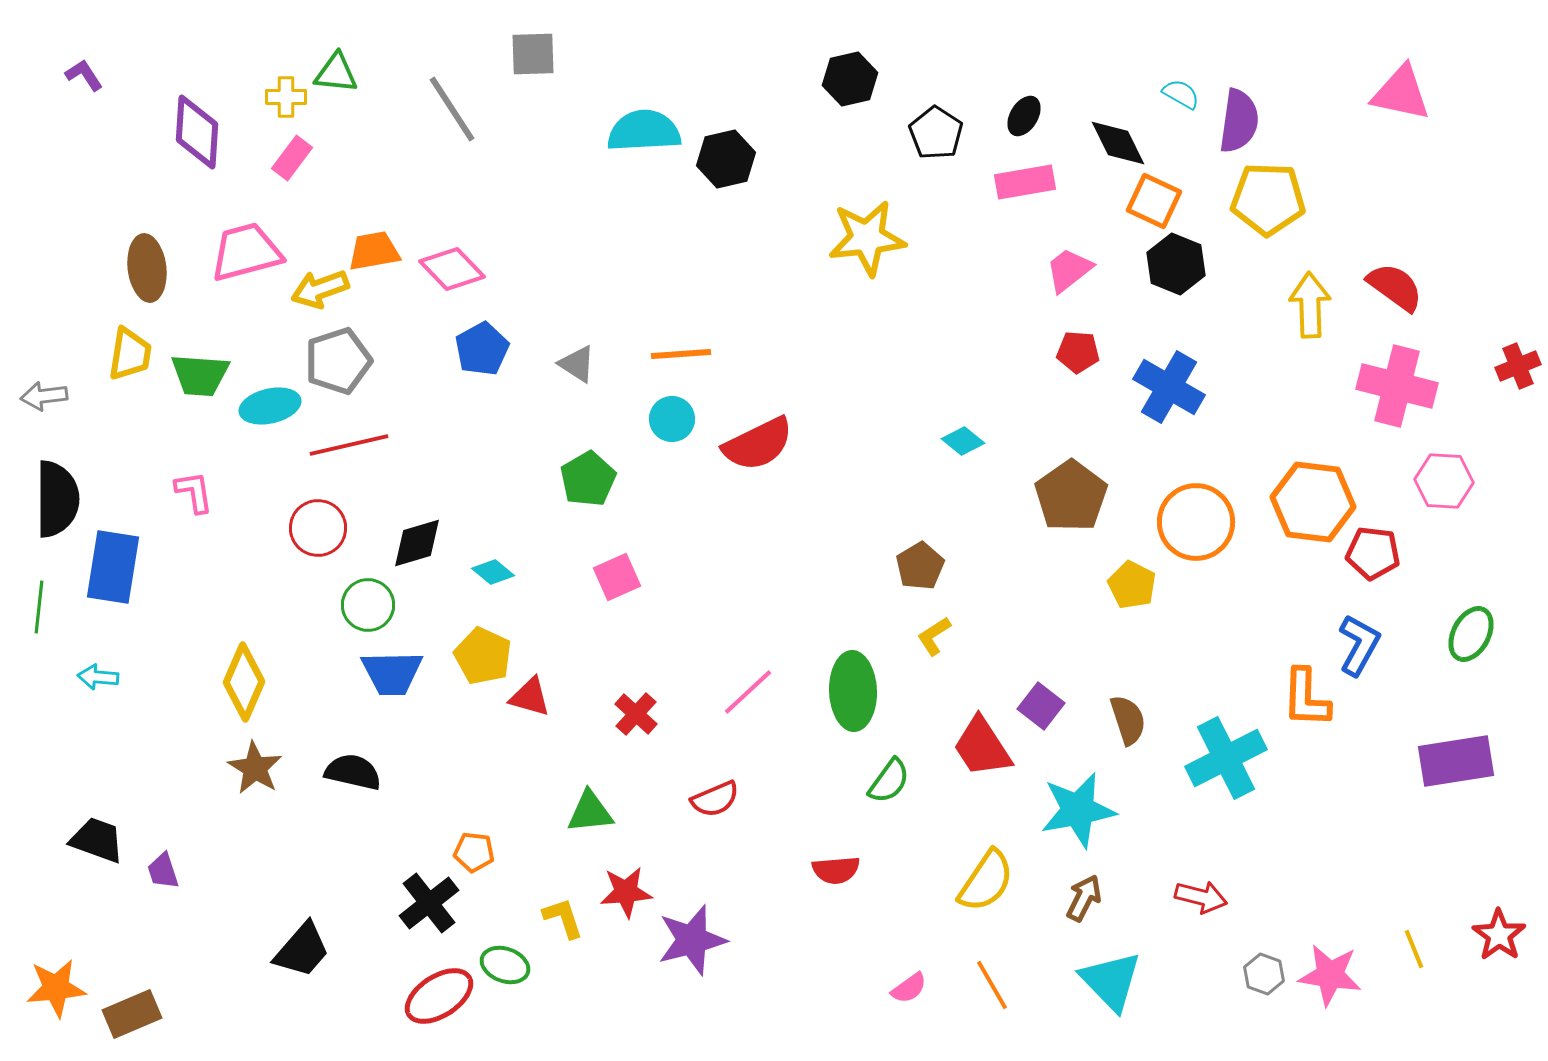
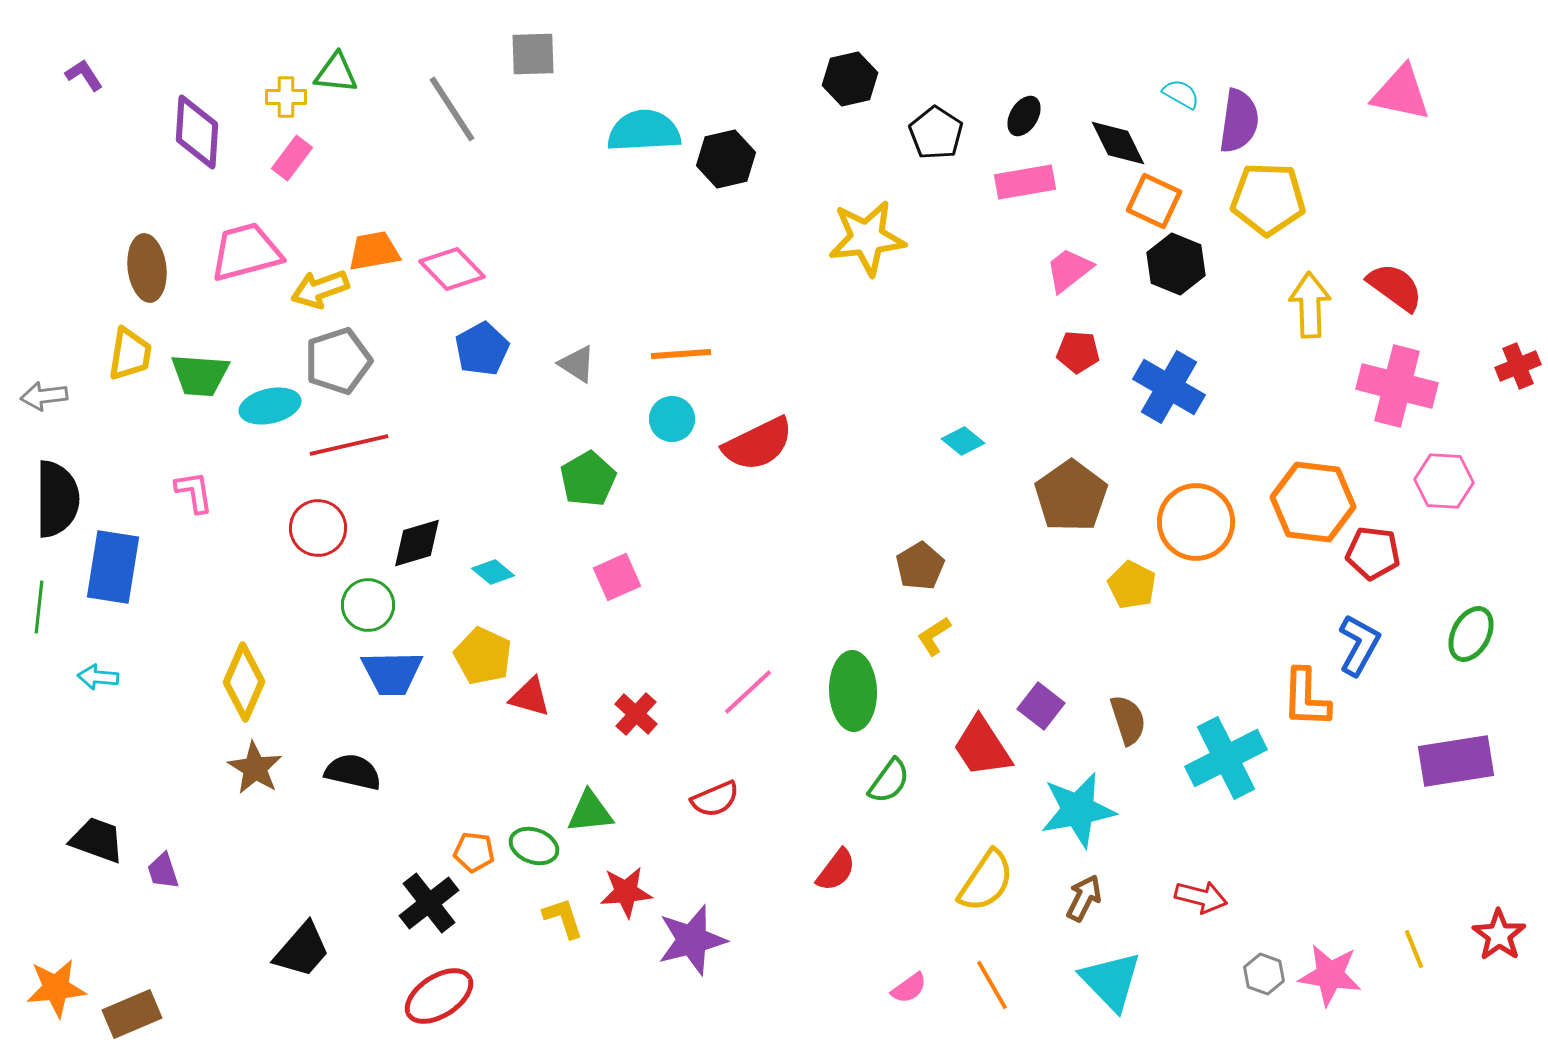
red semicircle at (836, 870): rotated 48 degrees counterclockwise
green ellipse at (505, 965): moved 29 px right, 119 px up
